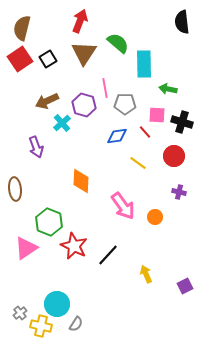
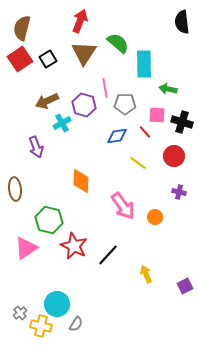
cyan cross: rotated 12 degrees clockwise
green hexagon: moved 2 px up; rotated 8 degrees counterclockwise
